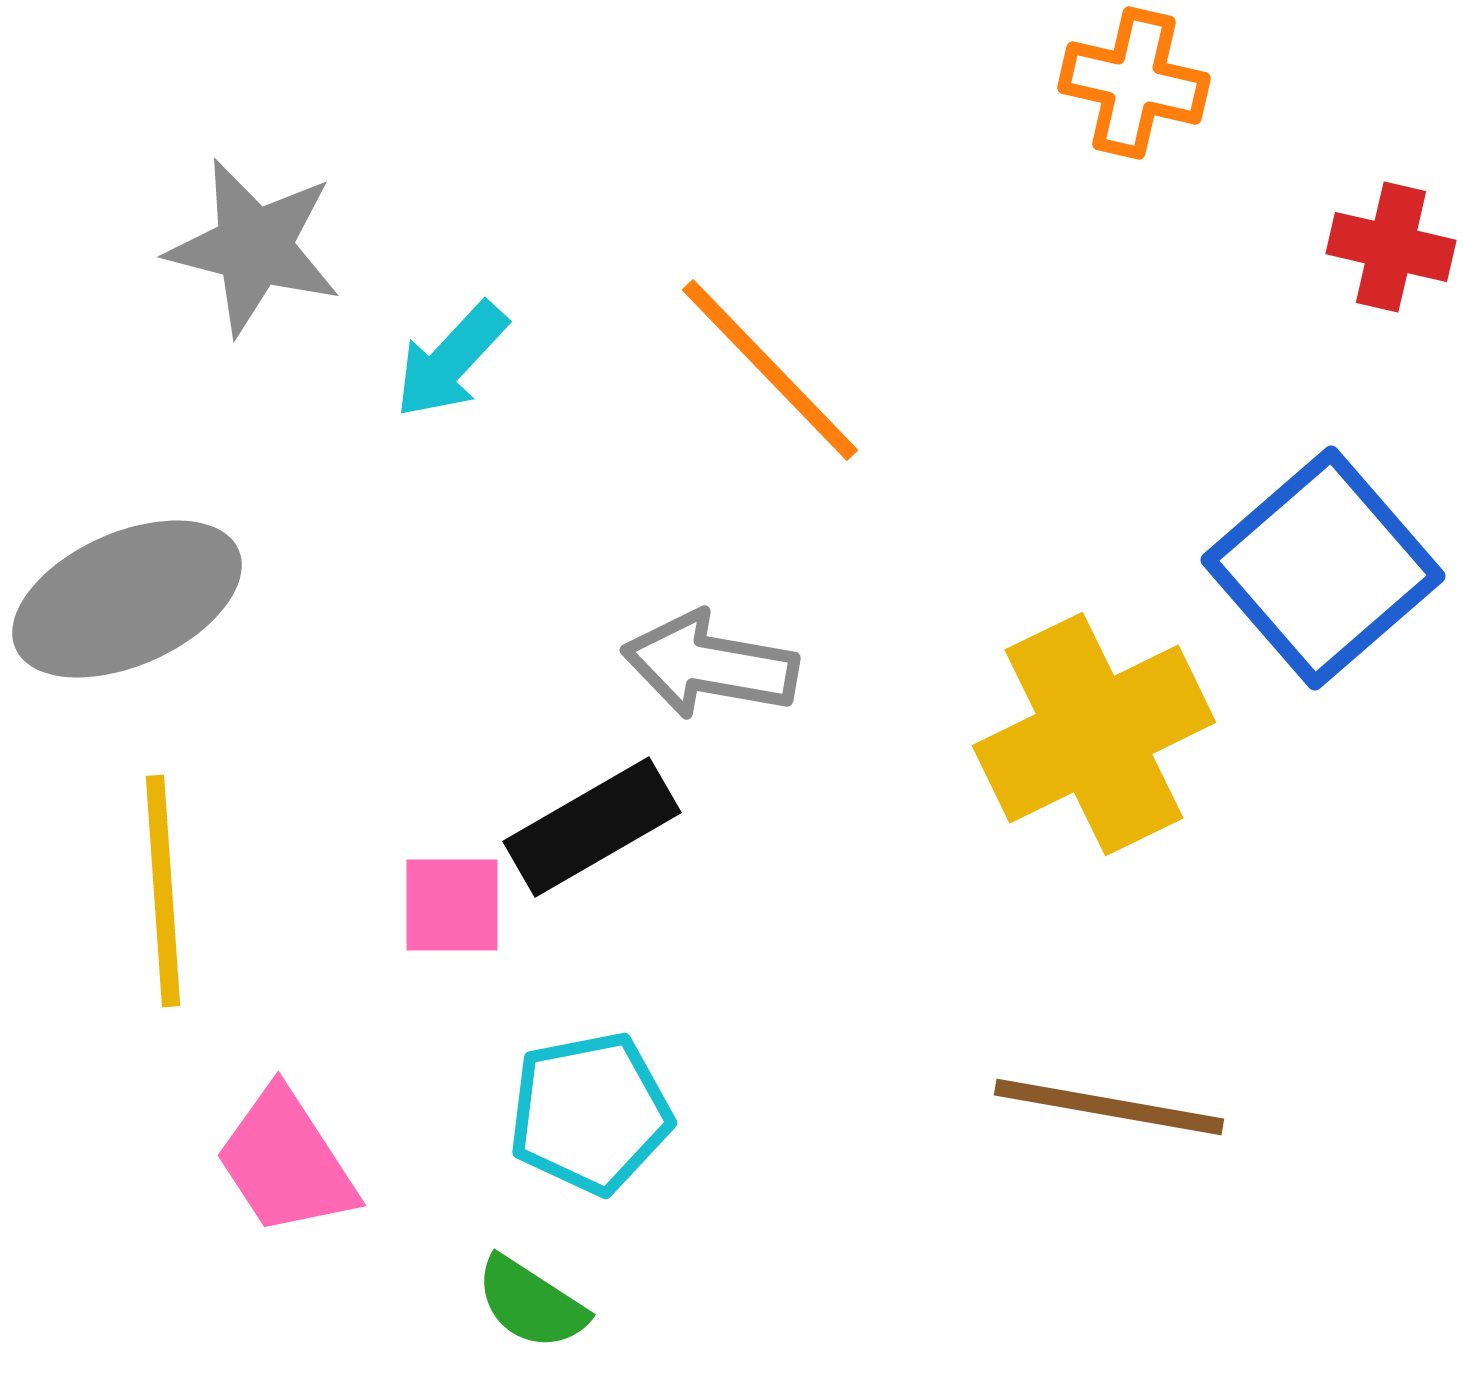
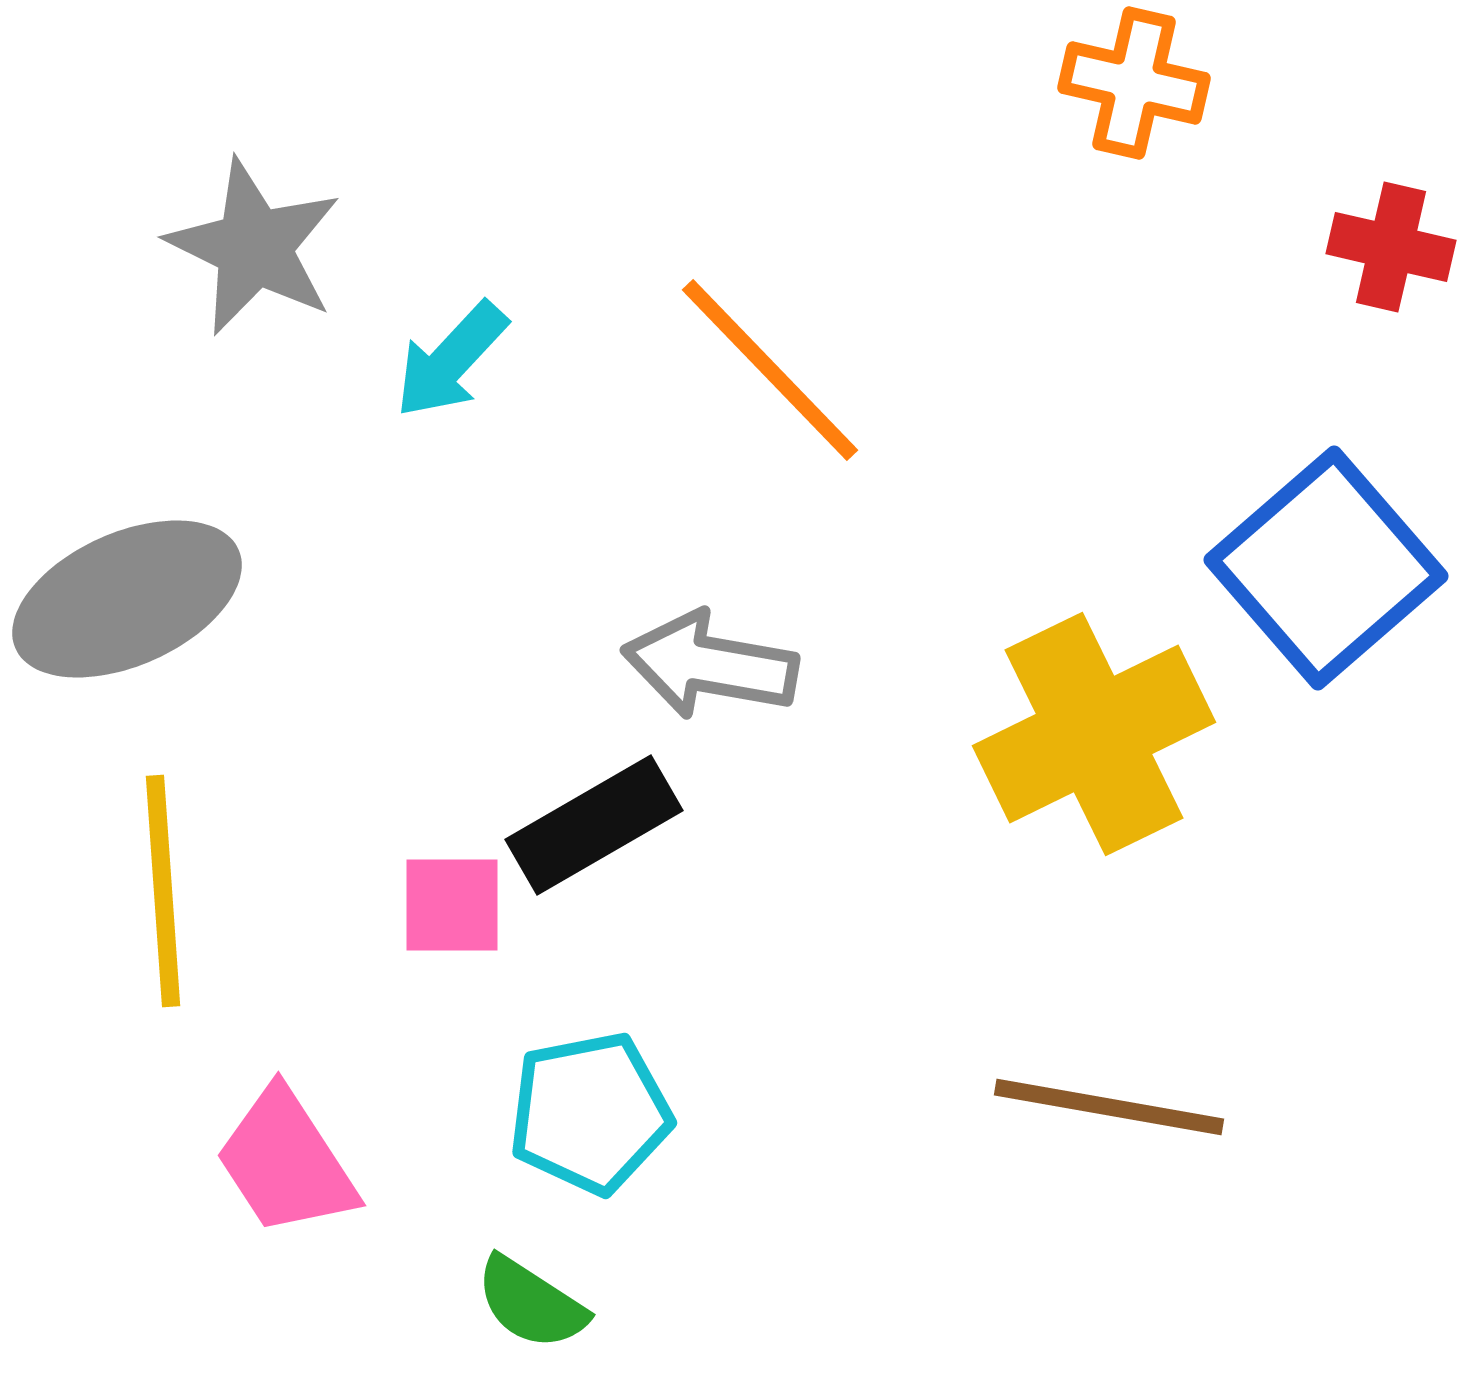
gray star: rotated 12 degrees clockwise
blue square: moved 3 px right
black rectangle: moved 2 px right, 2 px up
